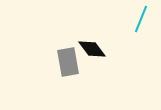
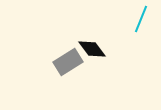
gray rectangle: rotated 68 degrees clockwise
